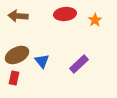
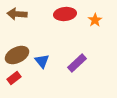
brown arrow: moved 1 px left, 2 px up
purple rectangle: moved 2 px left, 1 px up
red rectangle: rotated 40 degrees clockwise
